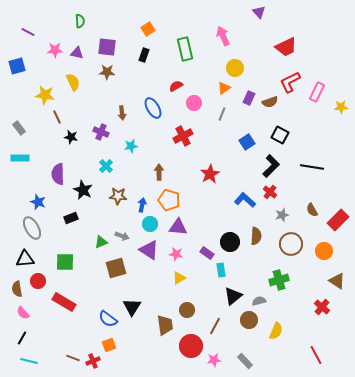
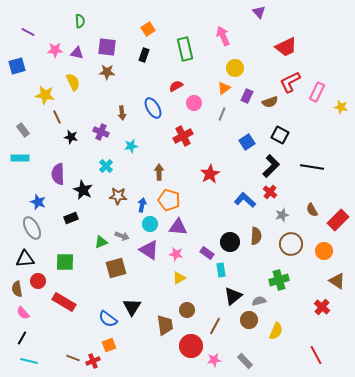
purple rectangle at (249, 98): moved 2 px left, 2 px up
yellow star at (341, 107): rotated 16 degrees clockwise
gray rectangle at (19, 128): moved 4 px right, 2 px down
